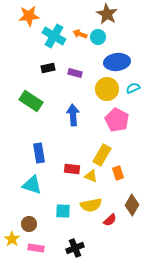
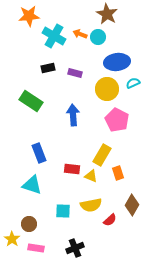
cyan semicircle: moved 5 px up
blue rectangle: rotated 12 degrees counterclockwise
